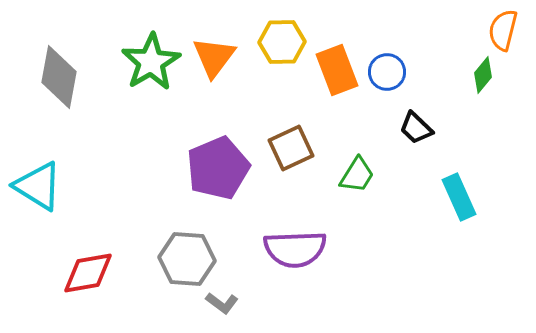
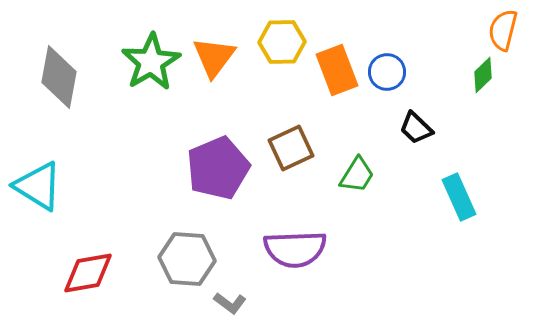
green diamond: rotated 6 degrees clockwise
gray L-shape: moved 8 px right
